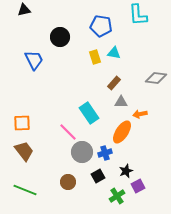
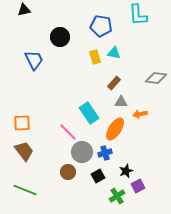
orange ellipse: moved 7 px left, 3 px up
brown circle: moved 10 px up
